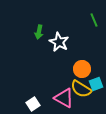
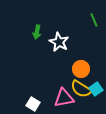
green arrow: moved 2 px left
orange circle: moved 1 px left
cyan square: moved 5 px down; rotated 16 degrees counterclockwise
pink triangle: rotated 40 degrees counterclockwise
white square: rotated 24 degrees counterclockwise
